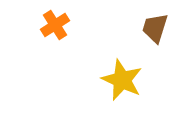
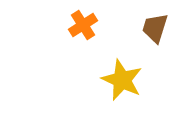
orange cross: moved 28 px right
